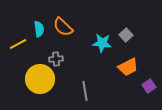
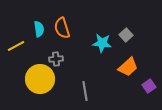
orange semicircle: moved 1 px left, 1 px down; rotated 30 degrees clockwise
yellow line: moved 2 px left, 2 px down
orange trapezoid: rotated 15 degrees counterclockwise
